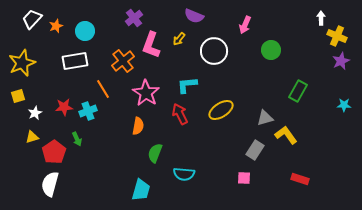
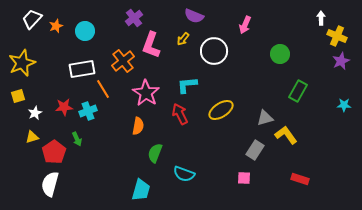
yellow arrow: moved 4 px right
green circle: moved 9 px right, 4 px down
white rectangle: moved 7 px right, 8 px down
cyan semicircle: rotated 15 degrees clockwise
